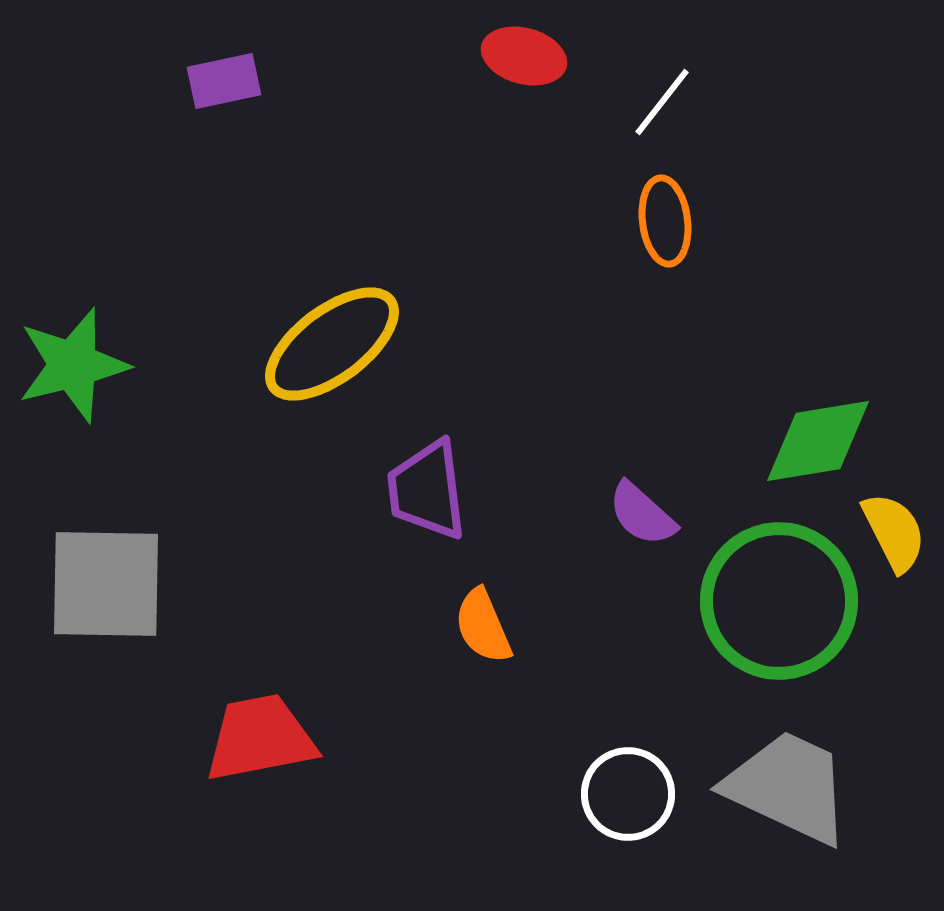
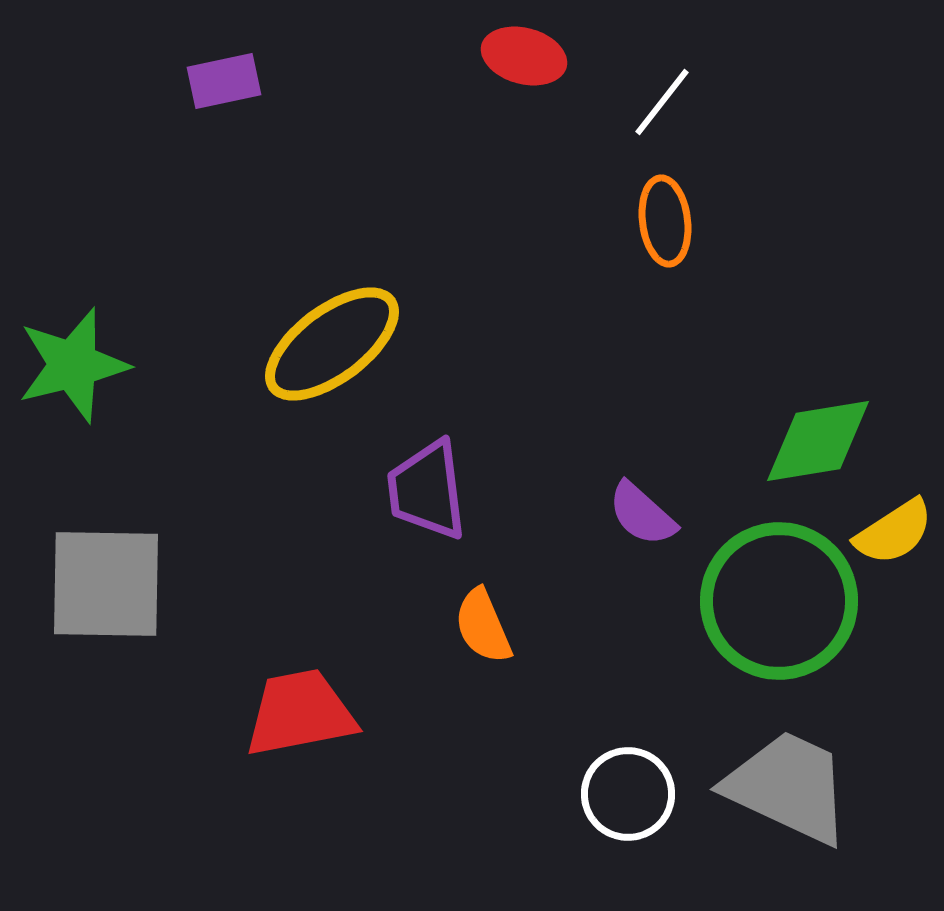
yellow semicircle: rotated 84 degrees clockwise
red trapezoid: moved 40 px right, 25 px up
